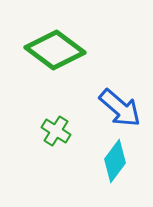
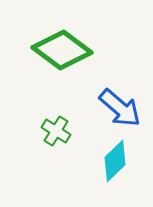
green diamond: moved 7 px right
cyan diamond: rotated 9 degrees clockwise
